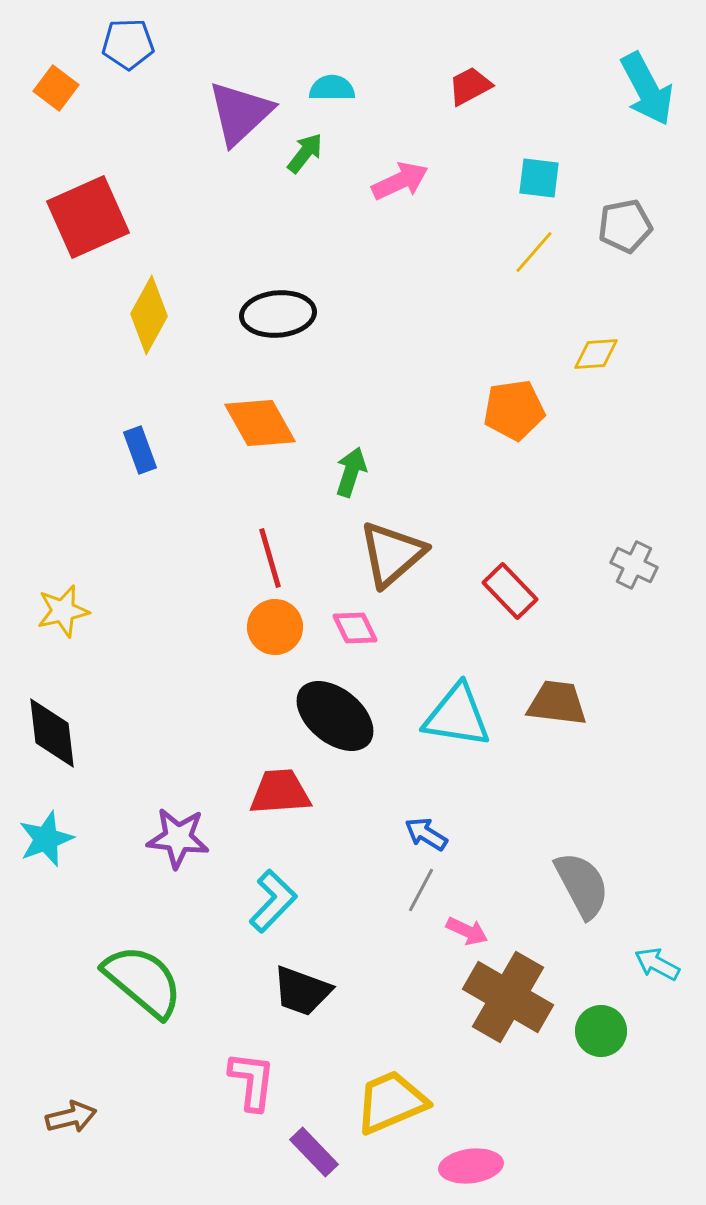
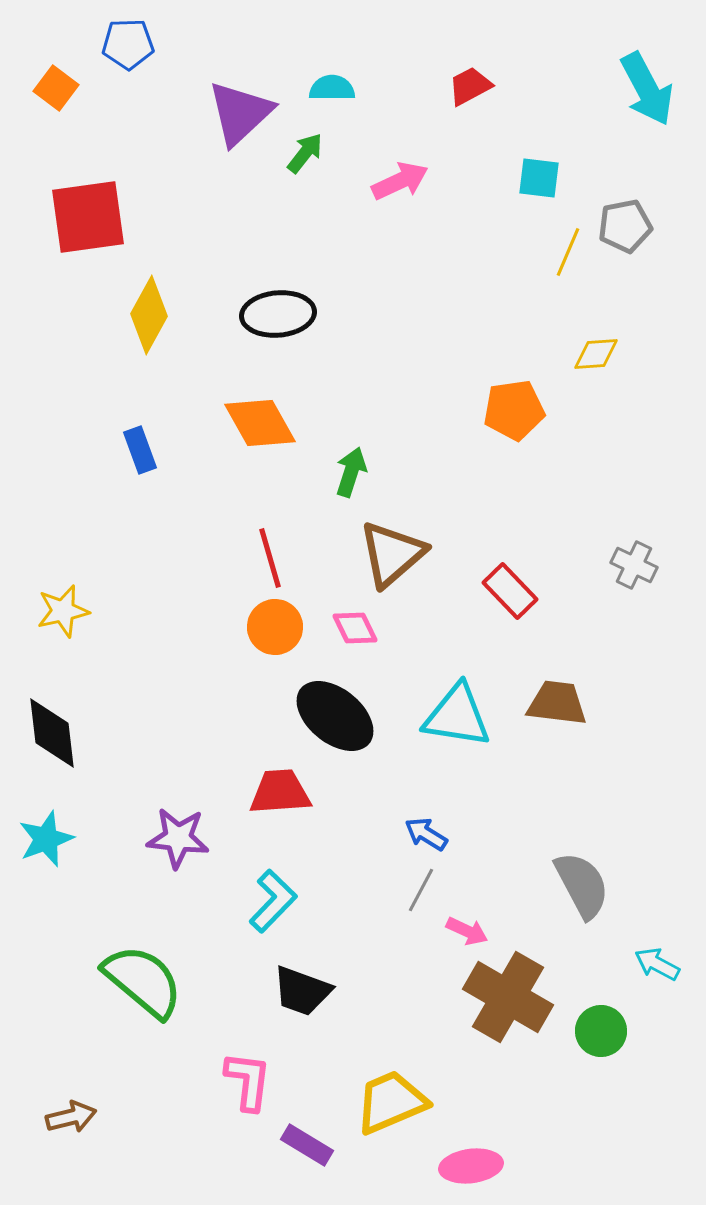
red square at (88, 217): rotated 16 degrees clockwise
yellow line at (534, 252): moved 34 px right; rotated 18 degrees counterclockwise
pink L-shape at (252, 1081): moved 4 px left
purple rectangle at (314, 1152): moved 7 px left, 7 px up; rotated 15 degrees counterclockwise
